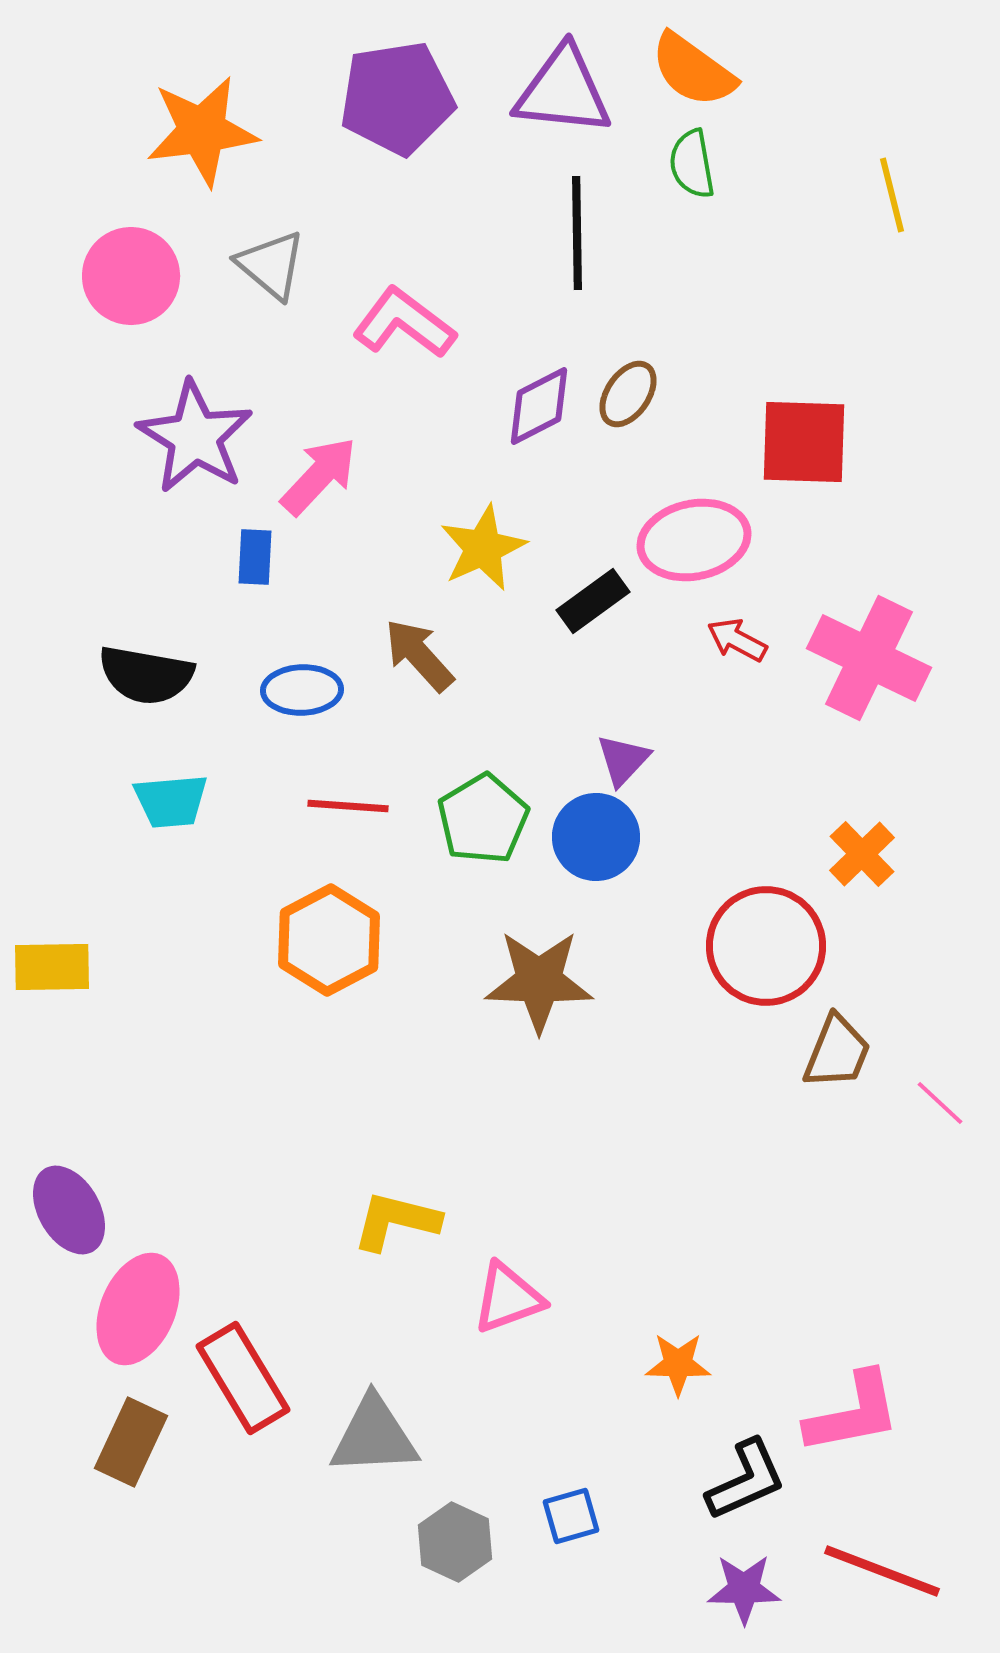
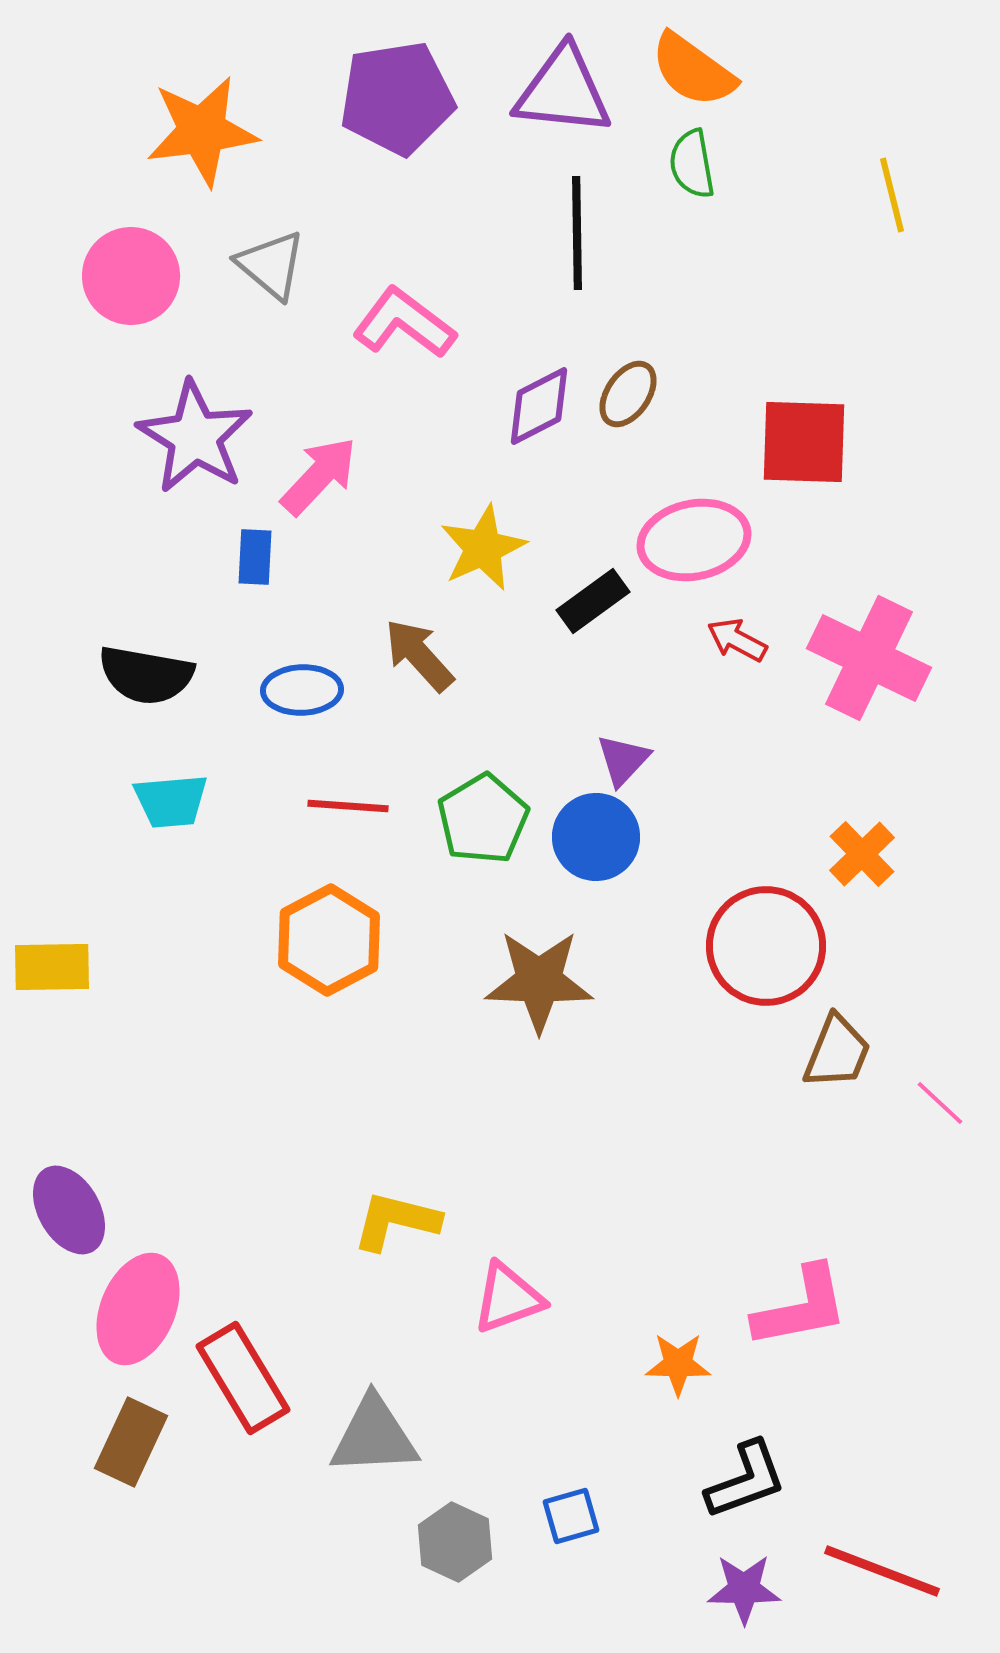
pink L-shape at (853, 1413): moved 52 px left, 106 px up
black L-shape at (746, 1480): rotated 4 degrees clockwise
